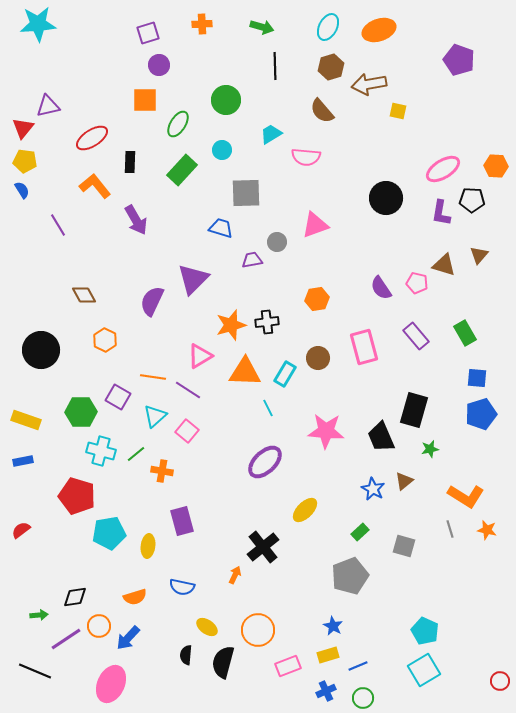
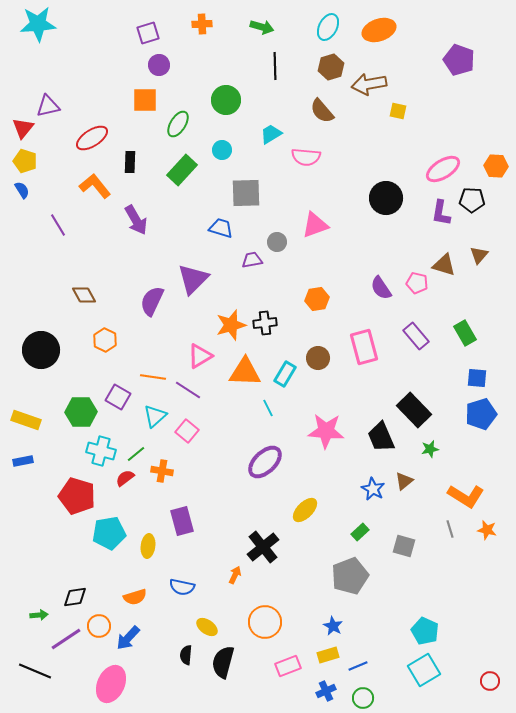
yellow pentagon at (25, 161): rotated 10 degrees clockwise
black cross at (267, 322): moved 2 px left, 1 px down
black rectangle at (414, 410): rotated 60 degrees counterclockwise
red semicircle at (21, 530): moved 104 px right, 52 px up
orange circle at (258, 630): moved 7 px right, 8 px up
red circle at (500, 681): moved 10 px left
